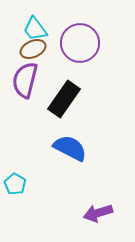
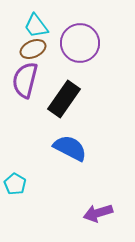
cyan trapezoid: moved 1 px right, 3 px up
